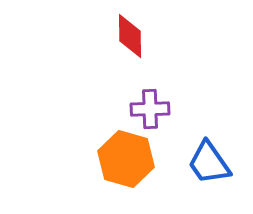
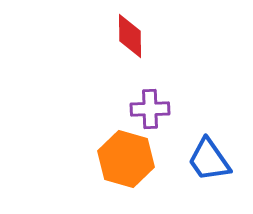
blue trapezoid: moved 3 px up
